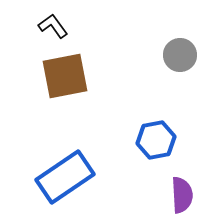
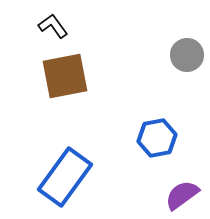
gray circle: moved 7 px right
blue hexagon: moved 1 px right, 2 px up
blue rectangle: rotated 20 degrees counterclockwise
purple semicircle: rotated 123 degrees counterclockwise
